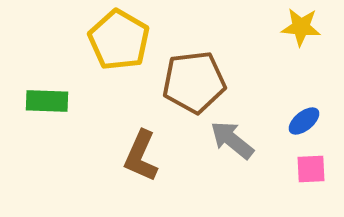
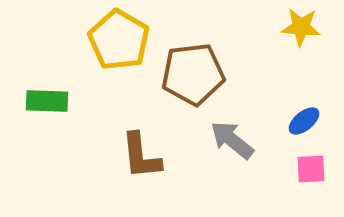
brown pentagon: moved 1 px left, 8 px up
brown L-shape: rotated 30 degrees counterclockwise
